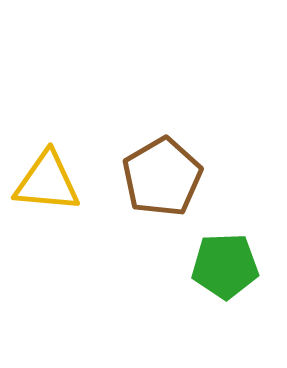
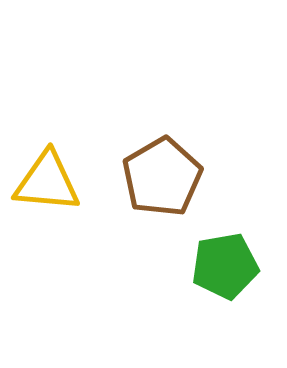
green pentagon: rotated 8 degrees counterclockwise
